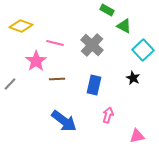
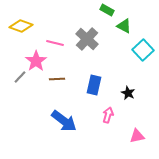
gray cross: moved 5 px left, 6 px up
black star: moved 5 px left, 15 px down
gray line: moved 10 px right, 7 px up
